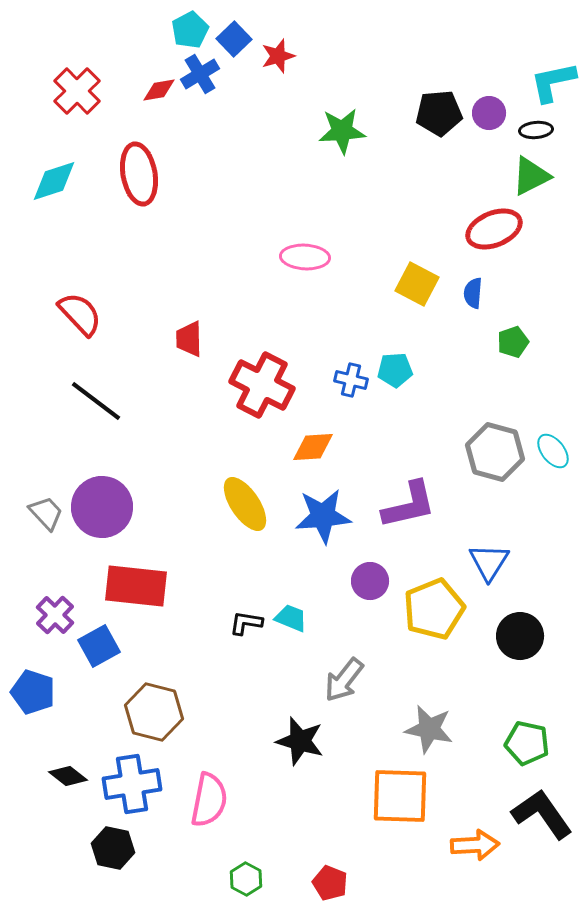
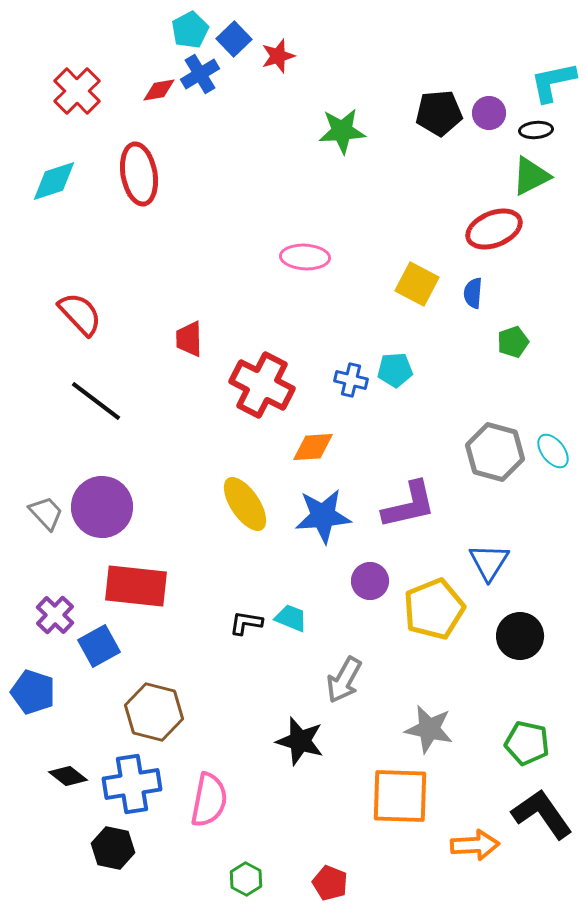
gray arrow at (344, 680): rotated 9 degrees counterclockwise
